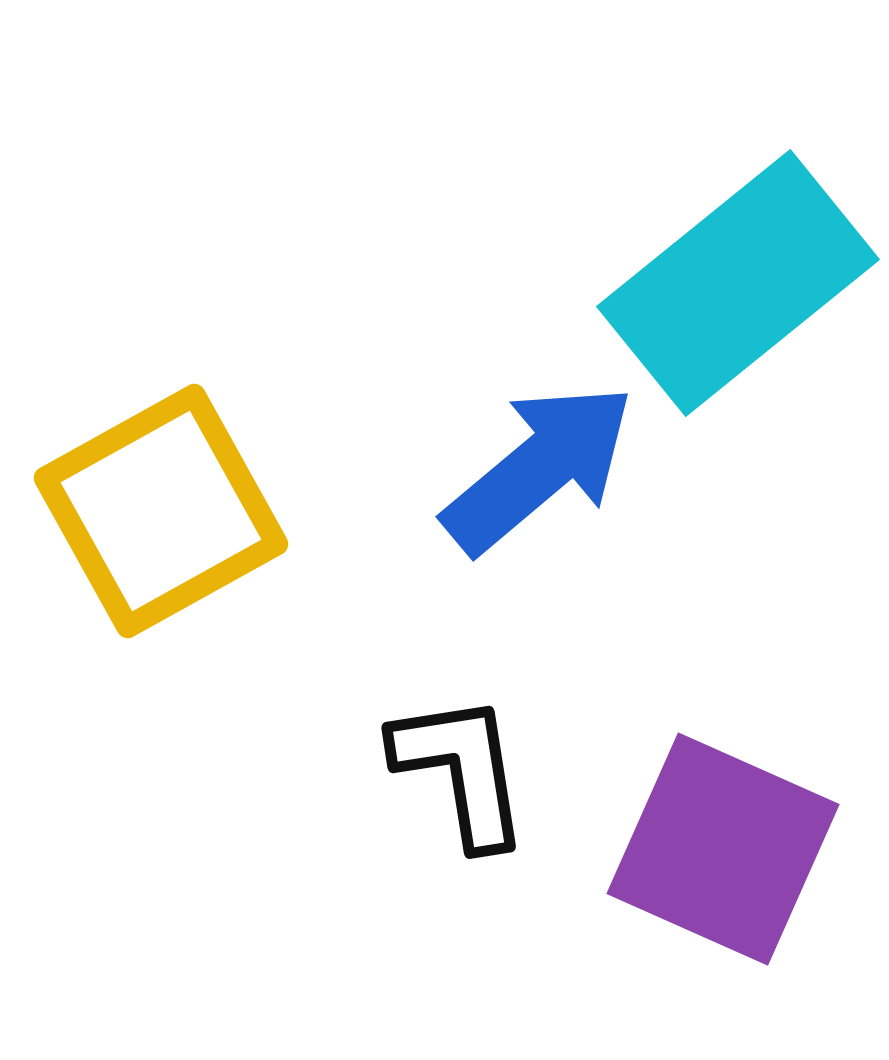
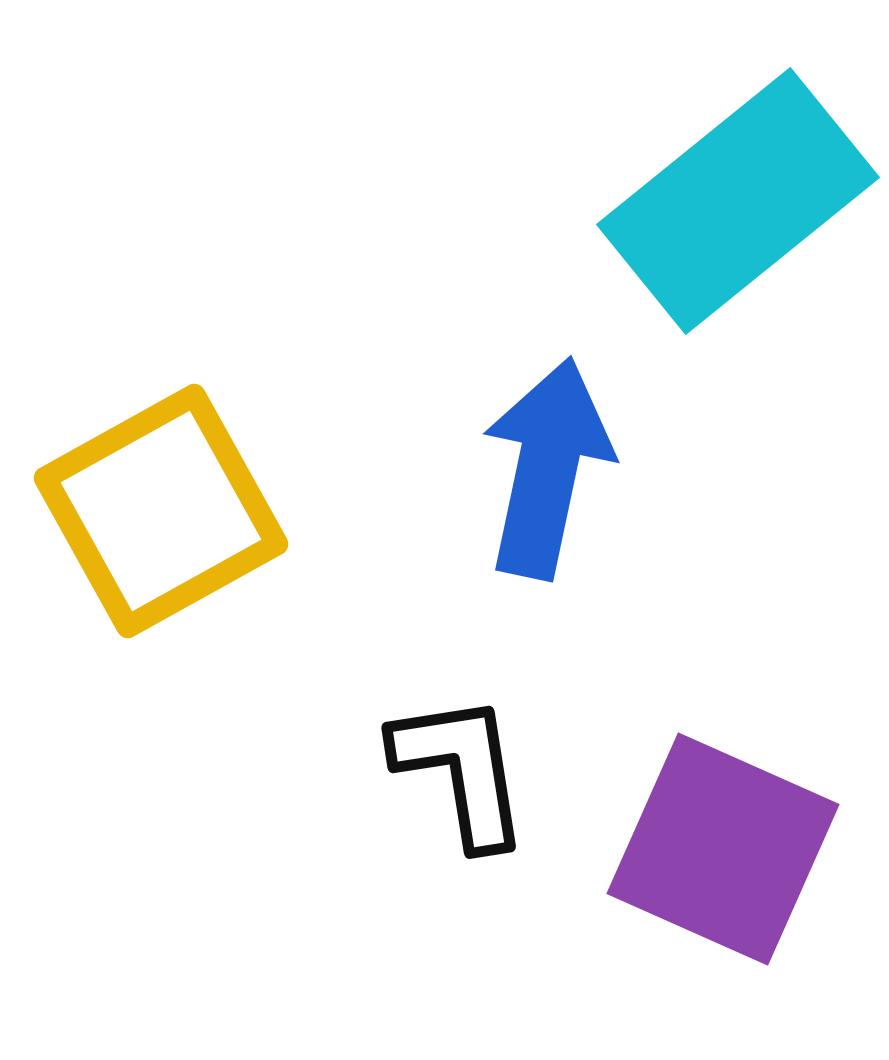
cyan rectangle: moved 82 px up
blue arrow: moved 8 px right; rotated 38 degrees counterclockwise
